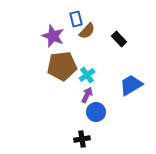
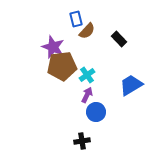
purple star: moved 11 px down
black cross: moved 2 px down
